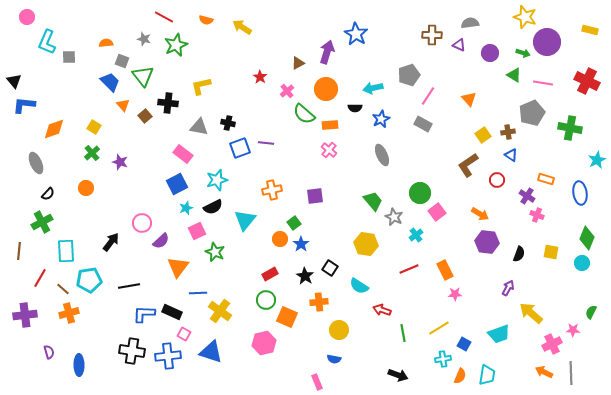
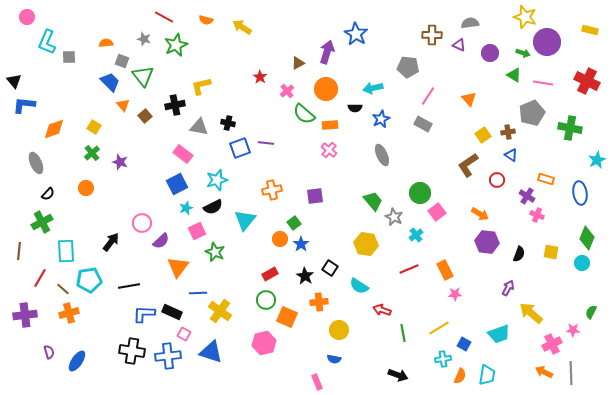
gray pentagon at (409, 75): moved 1 px left, 8 px up; rotated 25 degrees clockwise
black cross at (168, 103): moved 7 px right, 2 px down; rotated 18 degrees counterclockwise
blue ellipse at (79, 365): moved 2 px left, 4 px up; rotated 35 degrees clockwise
